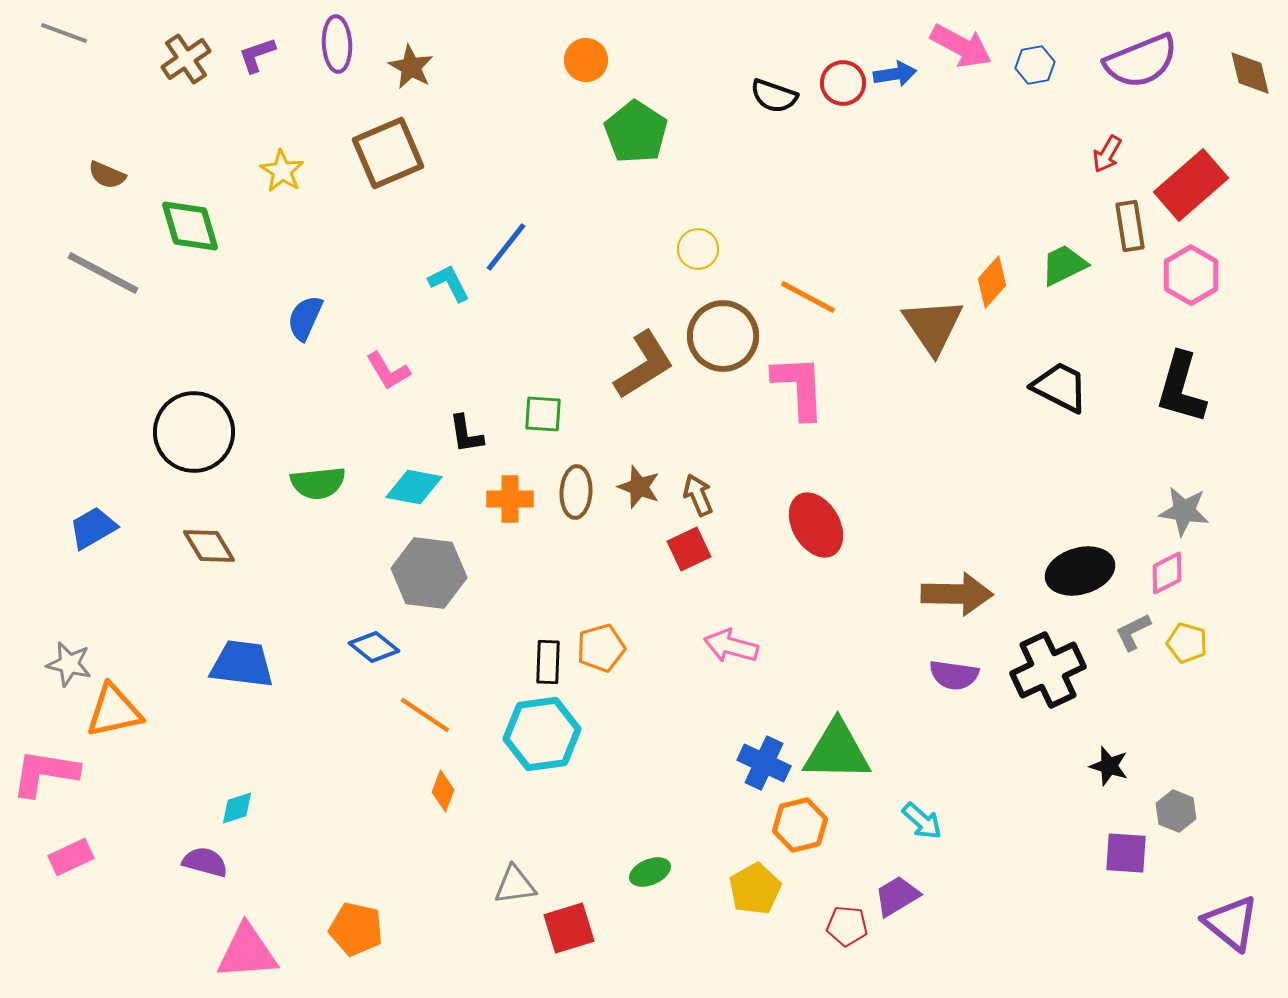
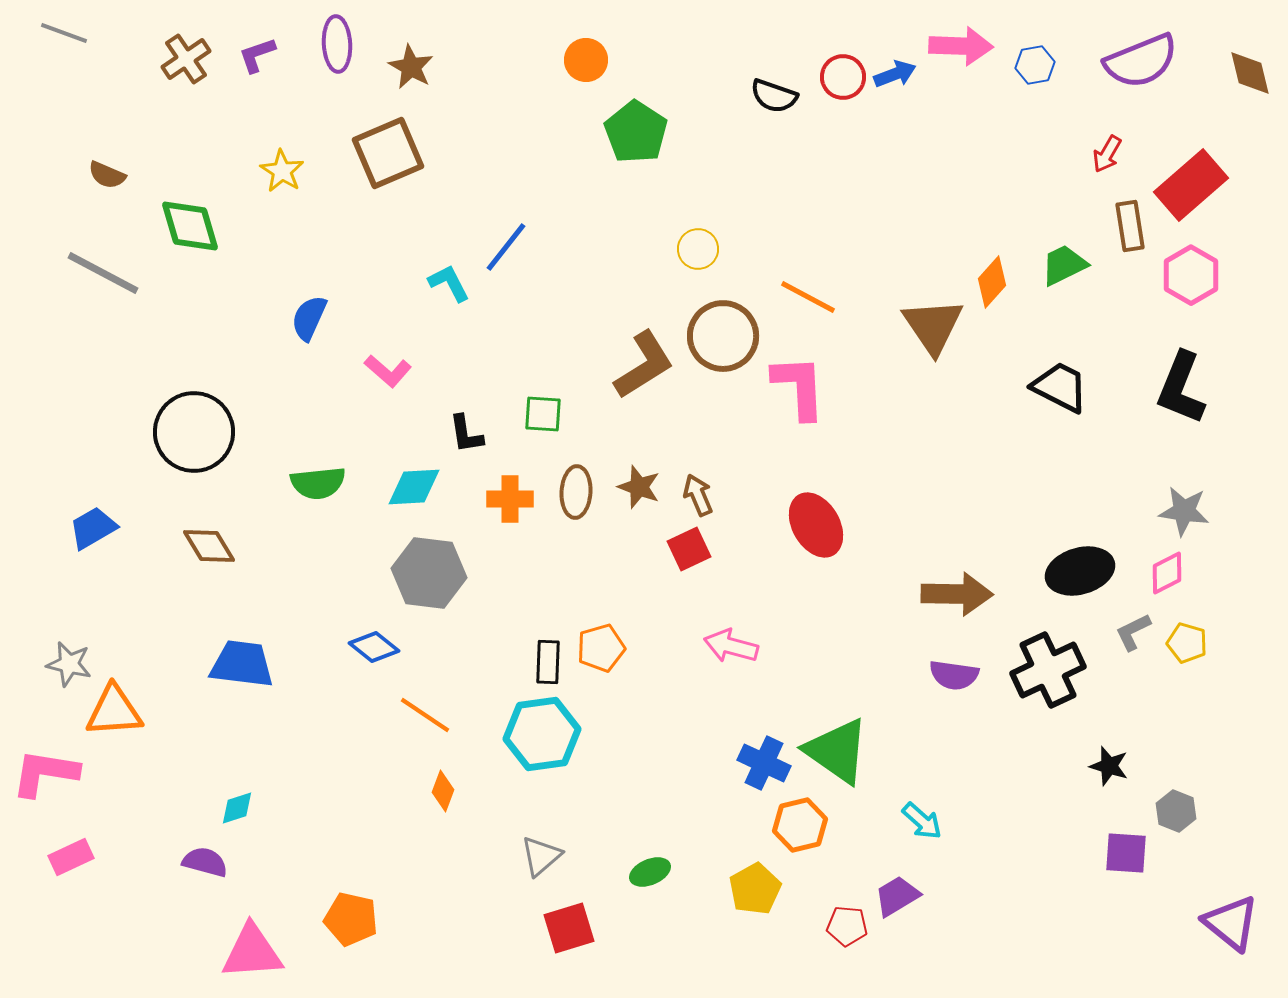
pink arrow at (961, 46): rotated 26 degrees counterclockwise
blue arrow at (895, 74): rotated 12 degrees counterclockwise
red circle at (843, 83): moved 6 px up
blue semicircle at (305, 318): moved 4 px right
pink L-shape at (388, 371): rotated 18 degrees counterclockwise
black L-shape at (1181, 388): rotated 6 degrees clockwise
cyan diamond at (414, 487): rotated 14 degrees counterclockwise
orange triangle at (114, 711): rotated 8 degrees clockwise
green triangle at (837, 751): rotated 34 degrees clockwise
gray triangle at (515, 885): moved 26 px right, 29 px up; rotated 33 degrees counterclockwise
orange pentagon at (356, 929): moved 5 px left, 10 px up
pink triangle at (247, 952): moved 5 px right
